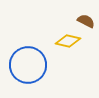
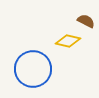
blue circle: moved 5 px right, 4 px down
